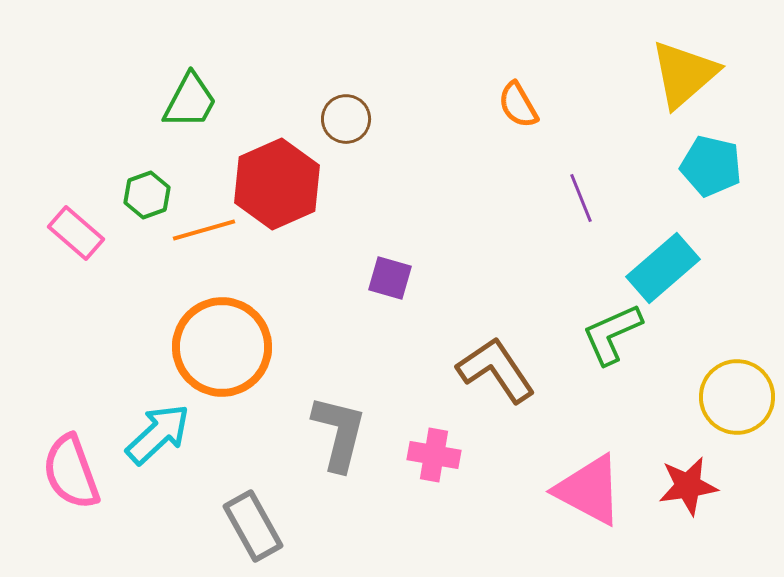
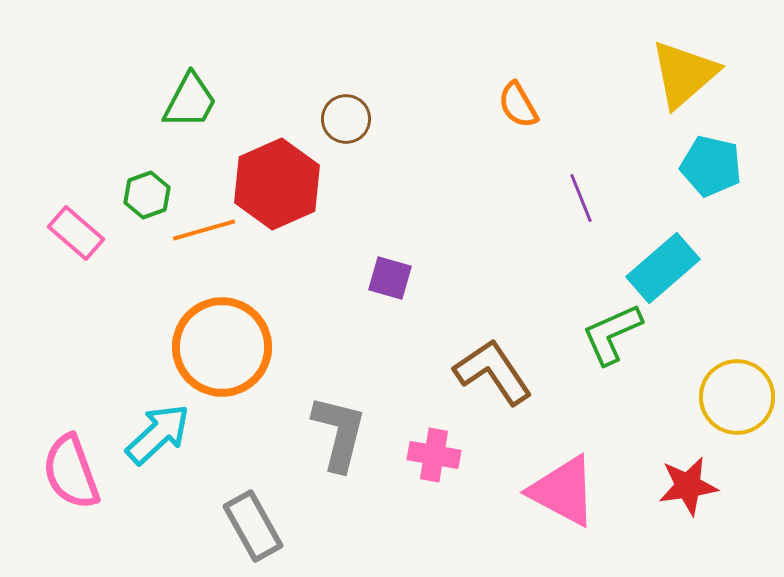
brown L-shape: moved 3 px left, 2 px down
pink triangle: moved 26 px left, 1 px down
